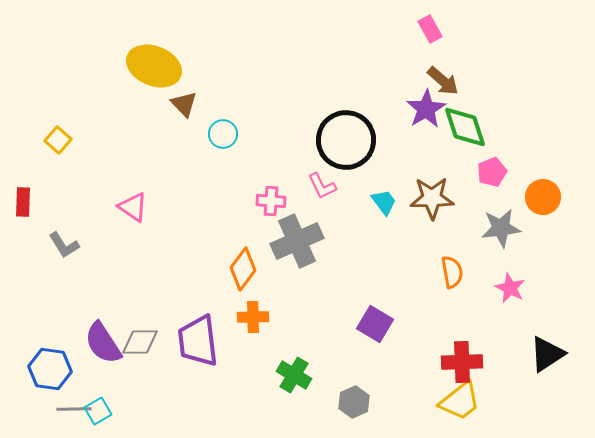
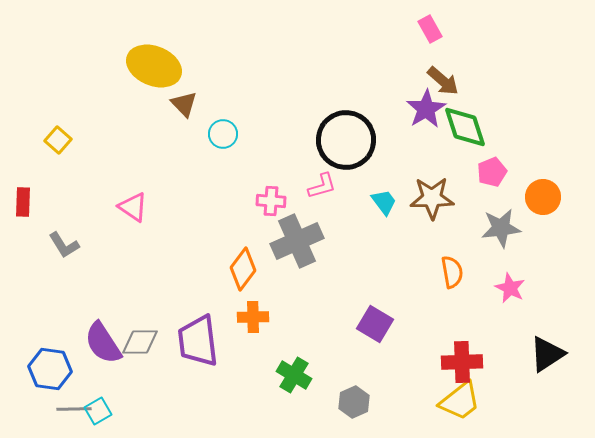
pink L-shape: rotated 80 degrees counterclockwise
